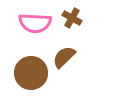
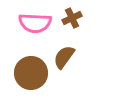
brown cross: rotated 36 degrees clockwise
brown semicircle: rotated 10 degrees counterclockwise
